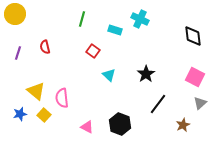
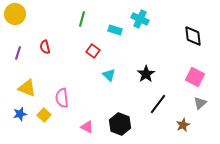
yellow triangle: moved 9 px left, 3 px up; rotated 18 degrees counterclockwise
